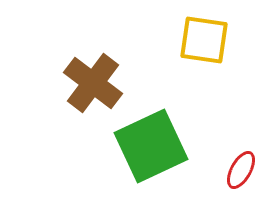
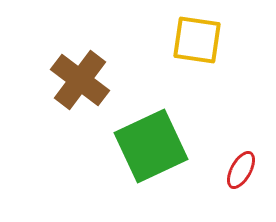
yellow square: moved 7 px left
brown cross: moved 13 px left, 3 px up
